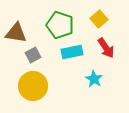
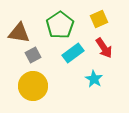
yellow square: rotated 18 degrees clockwise
green pentagon: rotated 20 degrees clockwise
brown triangle: moved 3 px right
red arrow: moved 2 px left
cyan rectangle: moved 1 px right, 1 px down; rotated 25 degrees counterclockwise
